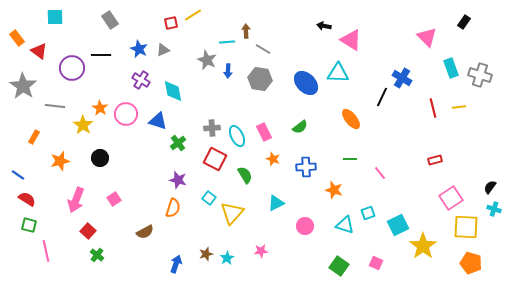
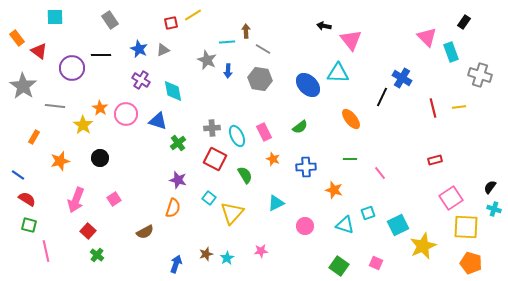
pink triangle at (351, 40): rotated 20 degrees clockwise
cyan rectangle at (451, 68): moved 16 px up
blue ellipse at (306, 83): moved 2 px right, 2 px down
yellow star at (423, 246): rotated 12 degrees clockwise
